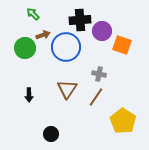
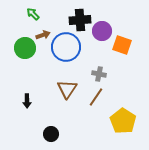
black arrow: moved 2 px left, 6 px down
